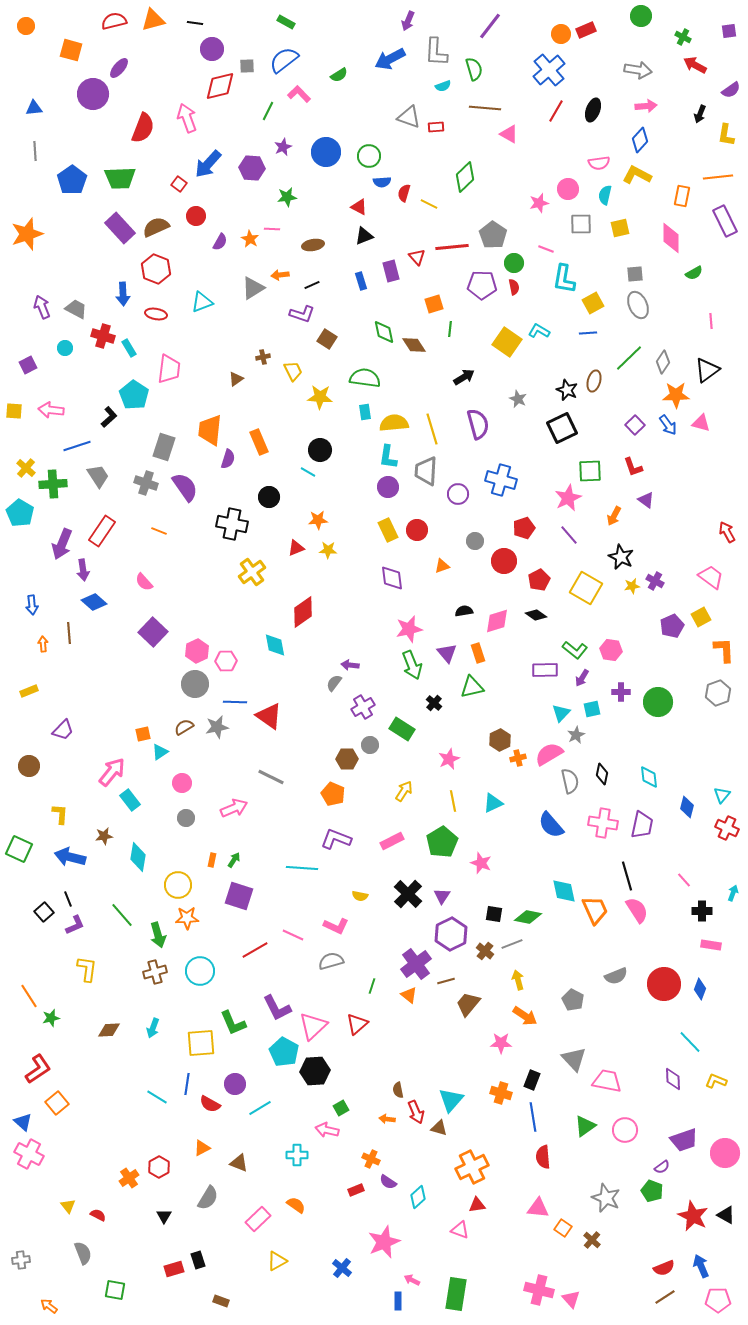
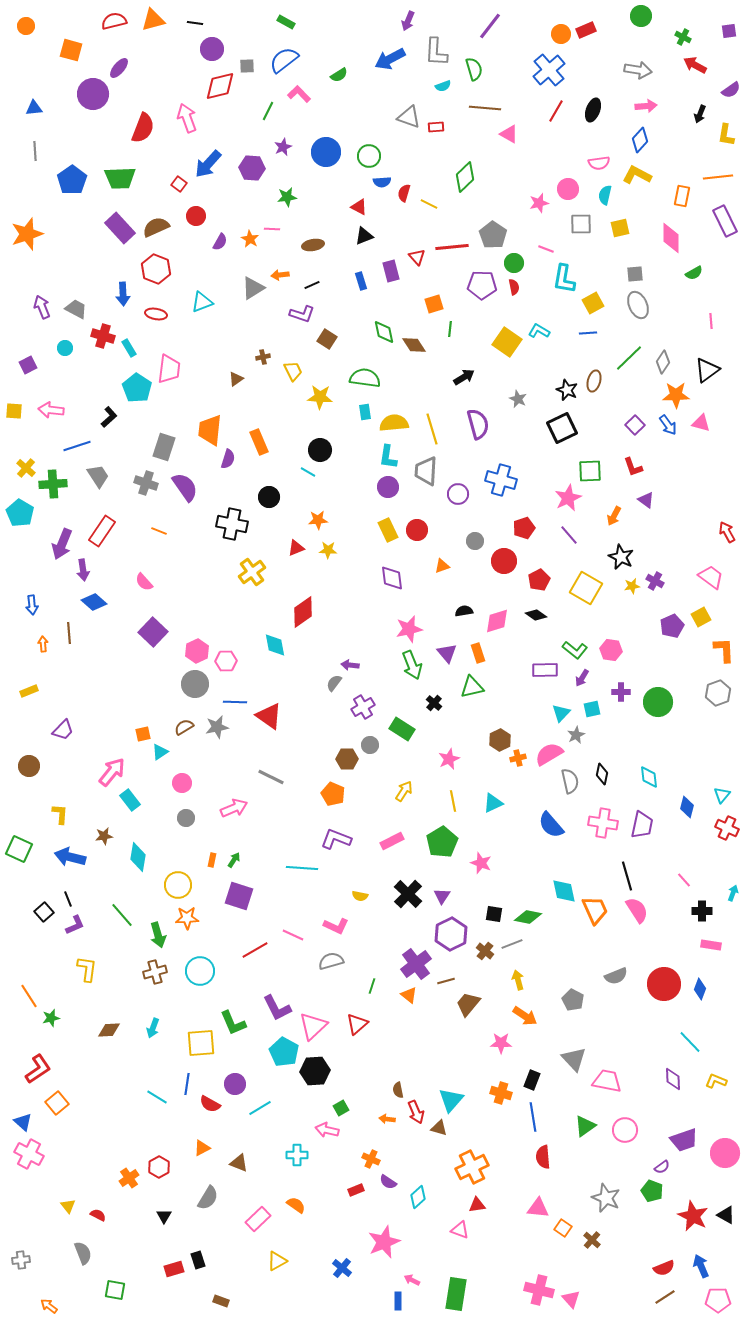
cyan pentagon at (134, 395): moved 3 px right, 7 px up
